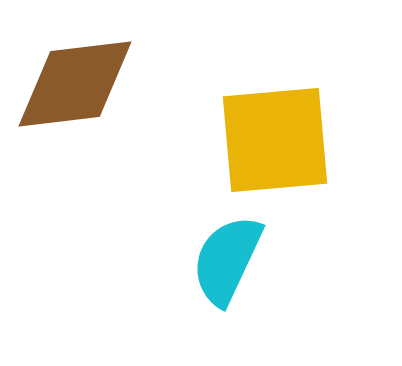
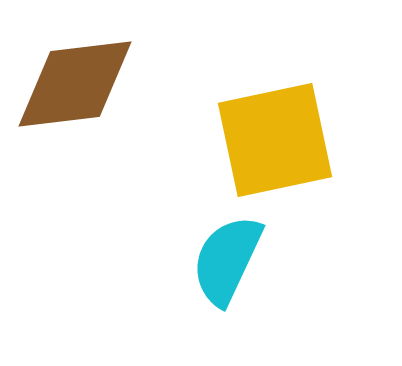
yellow square: rotated 7 degrees counterclockwise
